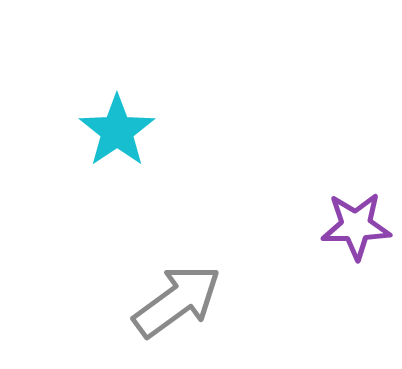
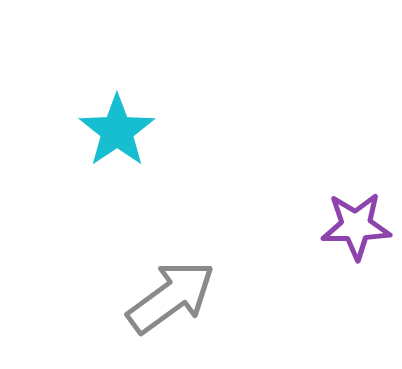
gray arrow: moved 6 px left, 4 px up
